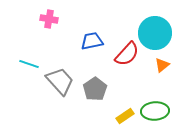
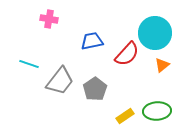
gray trapezoid: rotated 80 degrees clockwise
green ellipse: moved 2 px right
